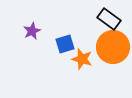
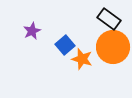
blue square: moved 1 px down; rotated 24 degrees counterclockwise
